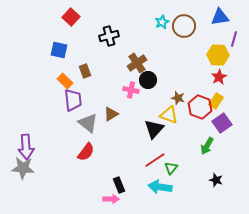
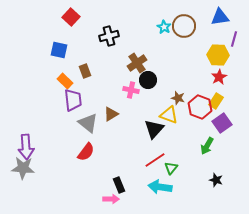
cyan star: moved 2 px right, 5 px down; rotated 16 degrees counterclockwise
